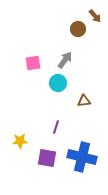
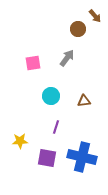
gray arrow: moved 2 px right, 2 px up
cyan circle: moved 7 px left, 13 px down
